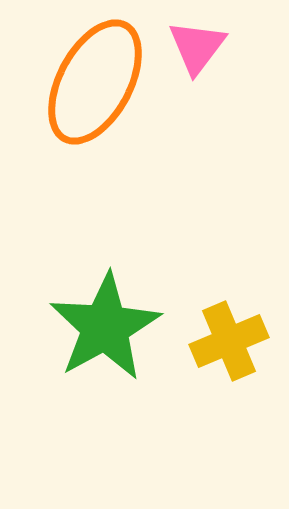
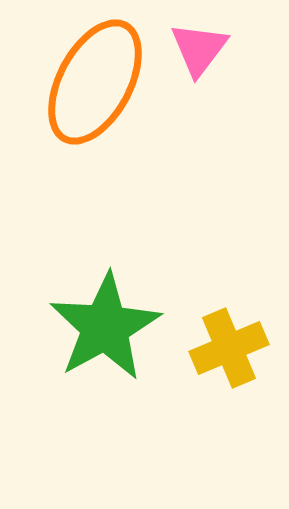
pink triangle: moved 2 px right, 2 px down
yellow cross: moved 7 px down
